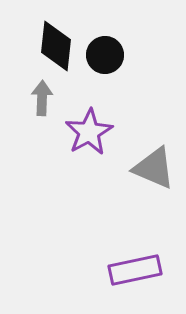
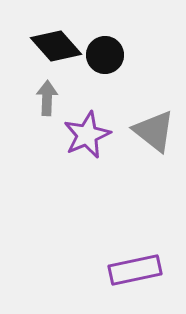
black diamond: rotated 48 degrees counterclockwise
gray arrow: moved 5 px right
purple star: moved 2 px left, 3 px down; rotated 6 degrees clockwise
gray triangle: moved 37 px up; rotated 15 degrees clockwise
